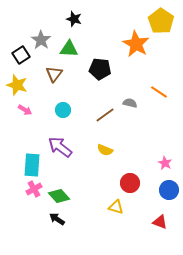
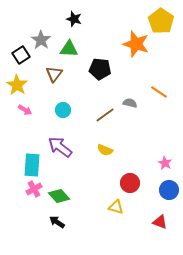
orange star: rotated 12 degrees counterclockwise
yellow star: rotated 15 degrees clockwise
black arrow: moved 3 px down
